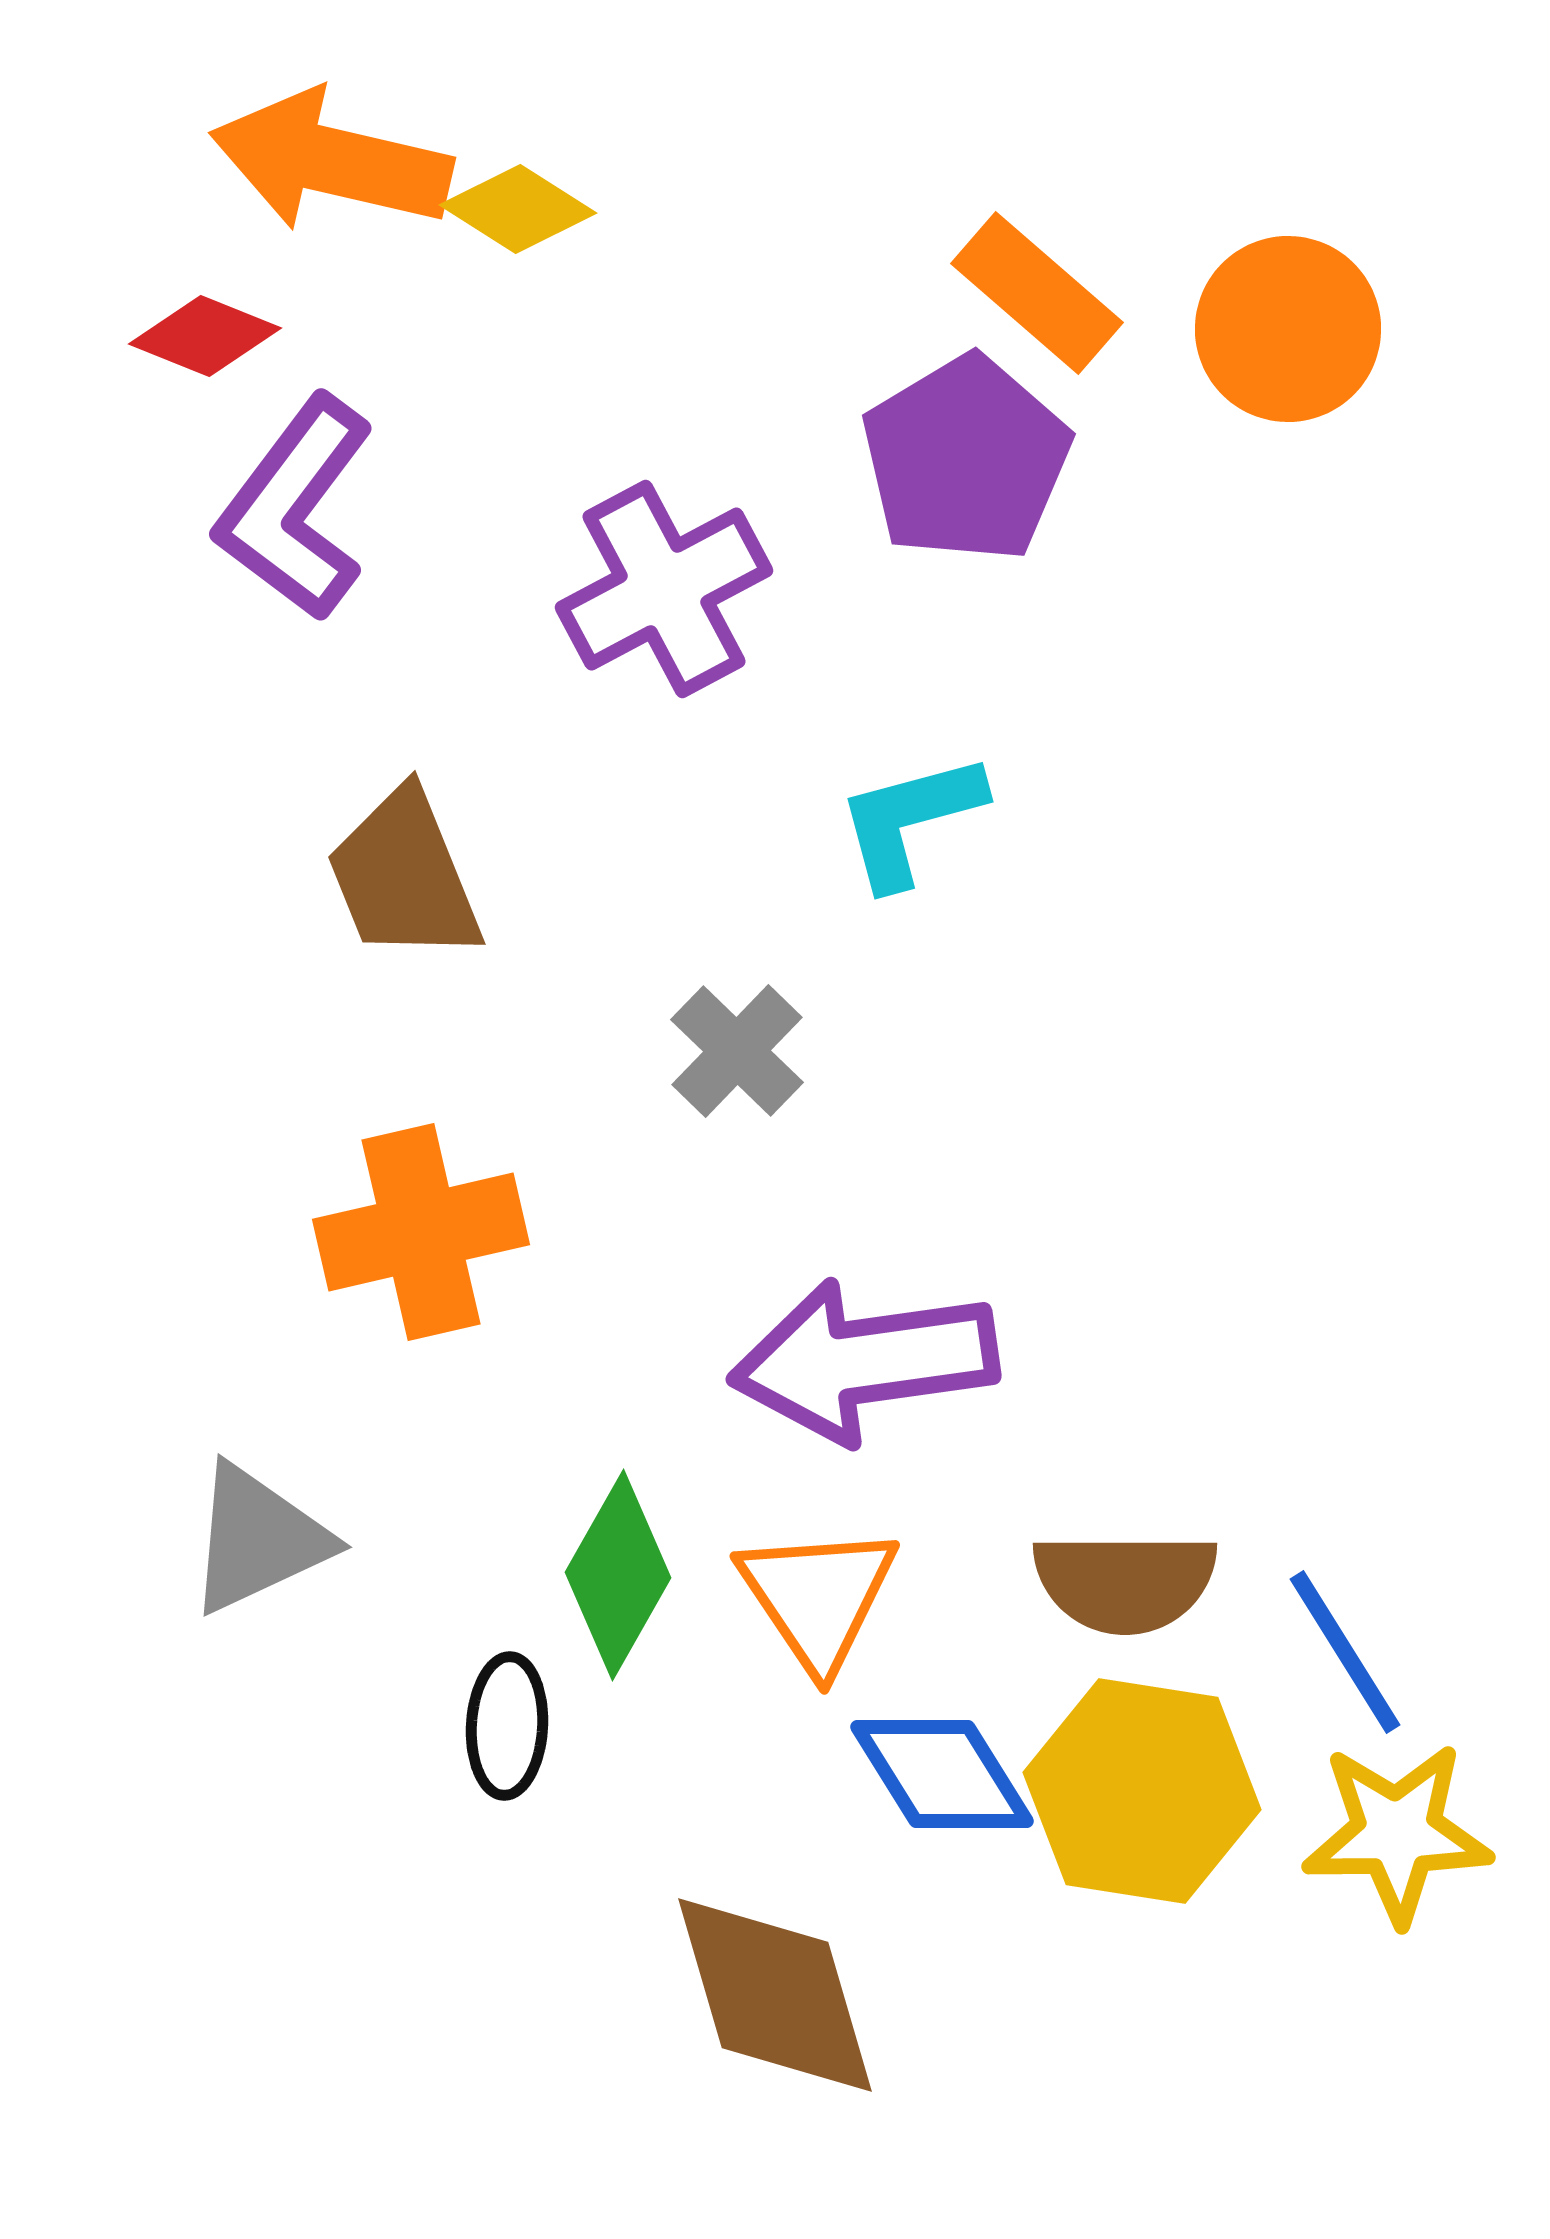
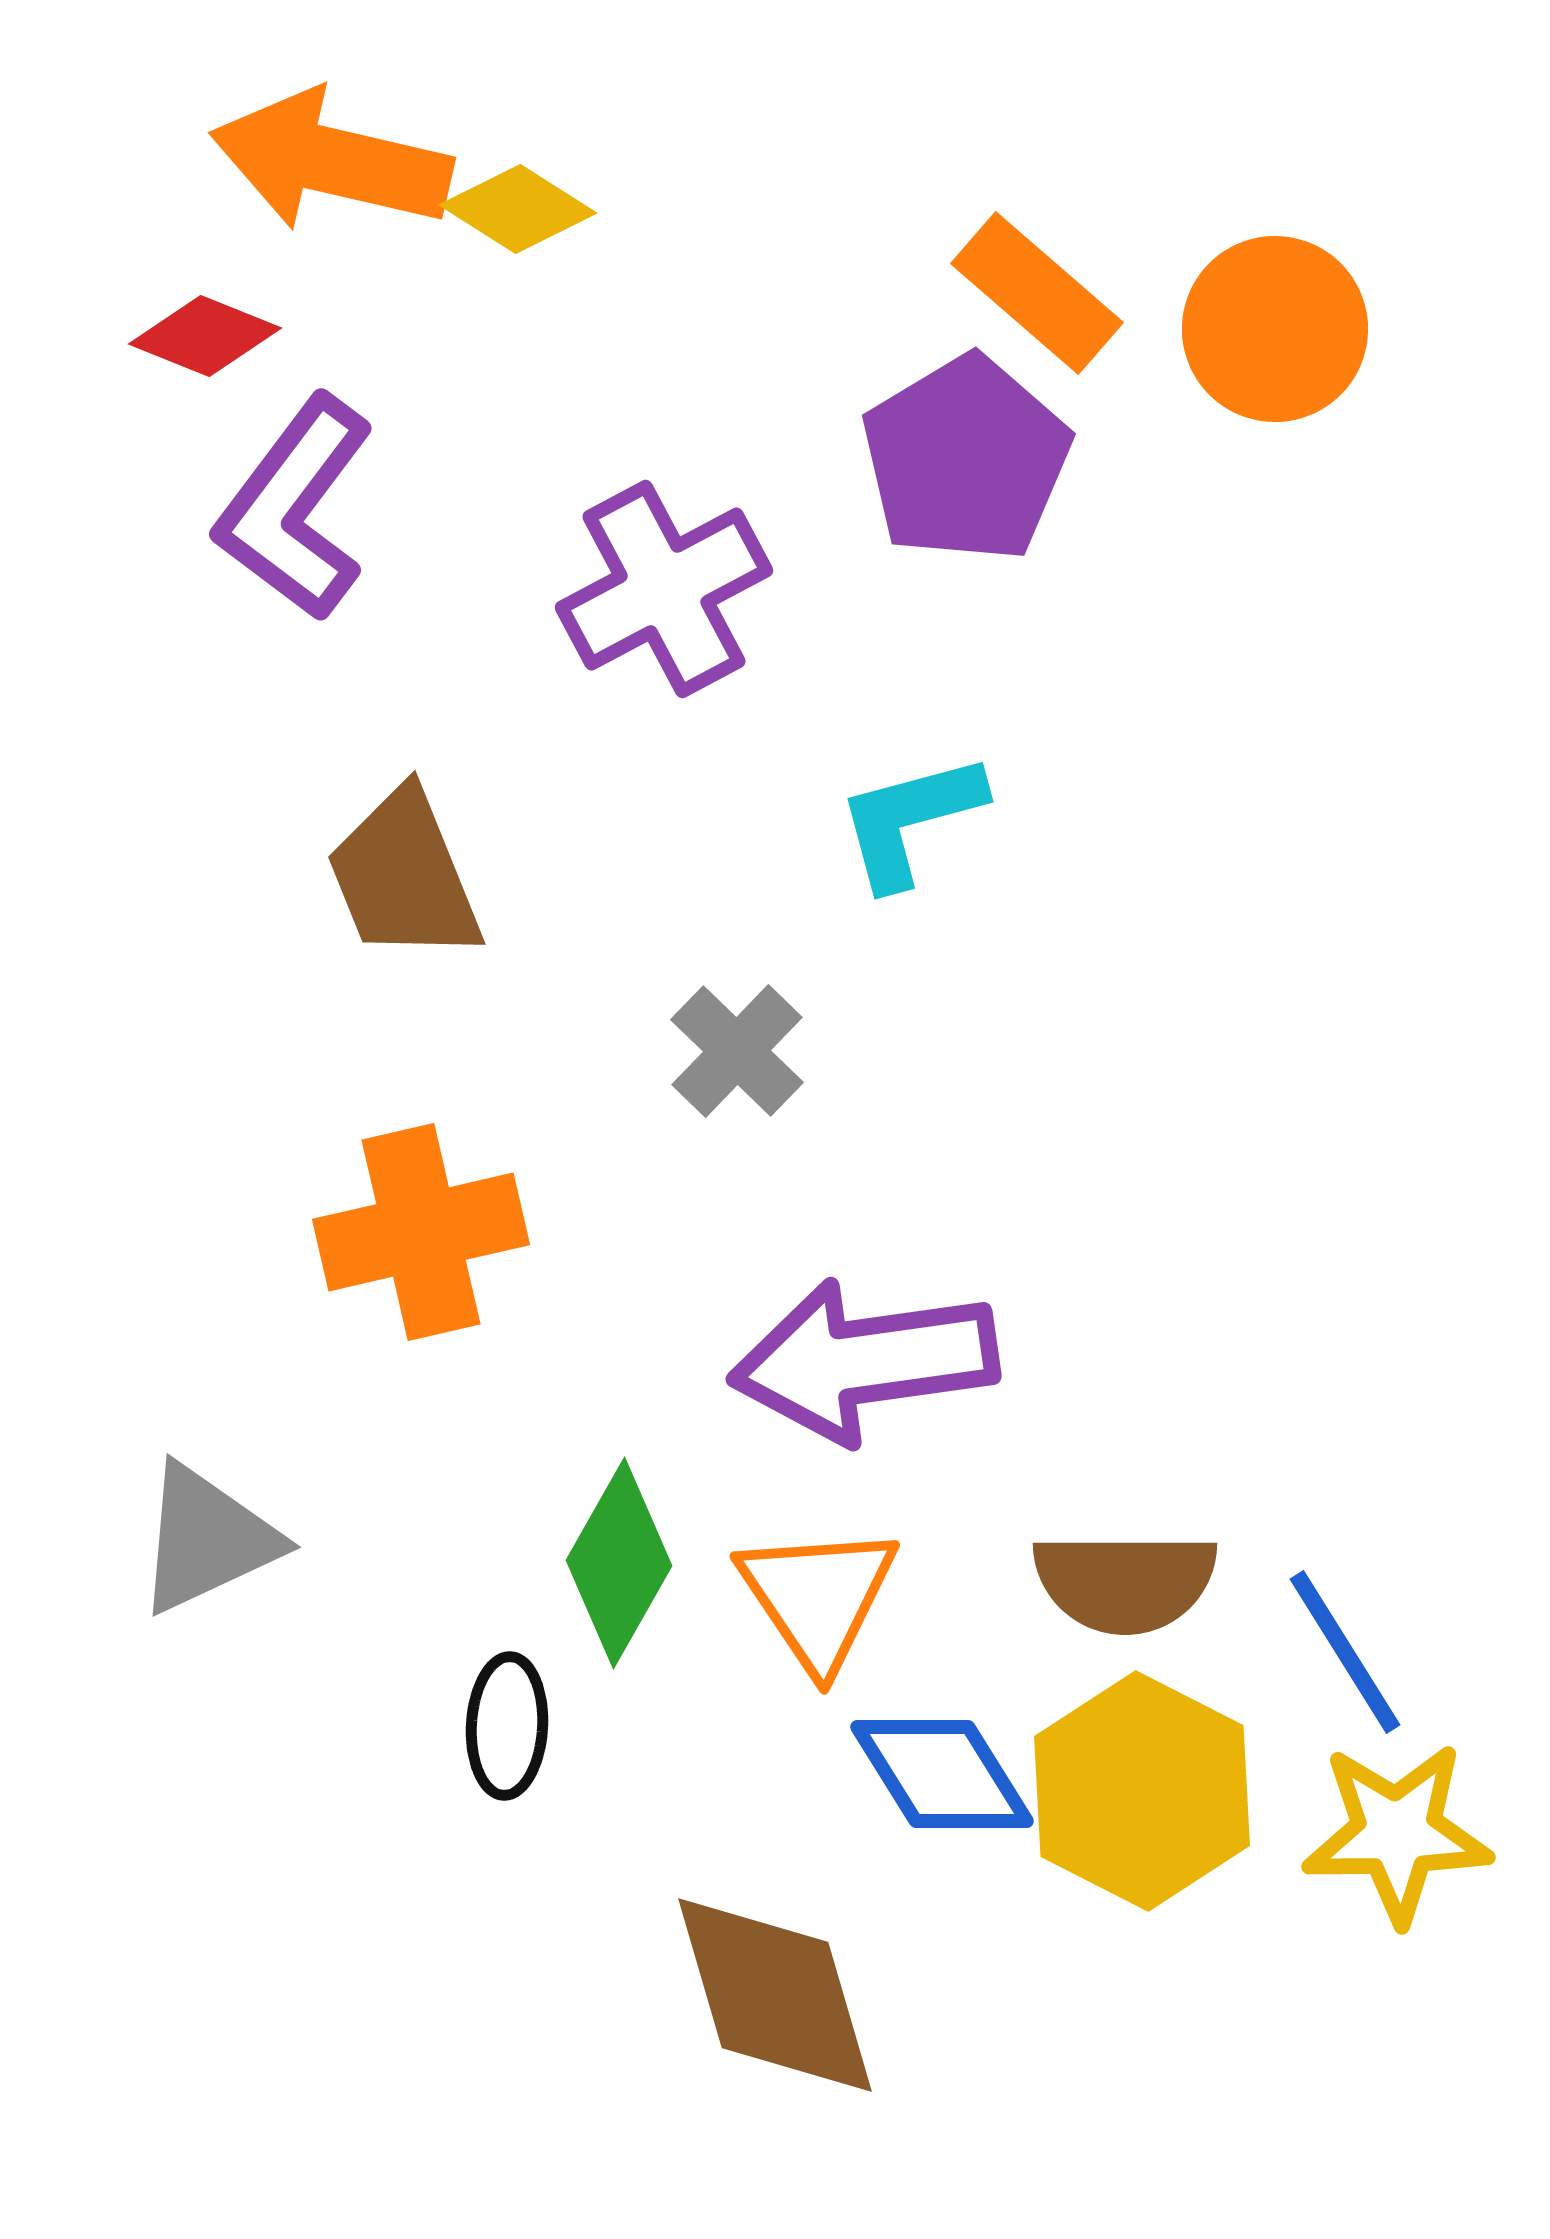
orange circle: moved 13 px left
gray triangle: moved 51 px left
green diamond: moved 1 px right, 12 px up
yellow hexagon: rotated 18 degrees clockwise
